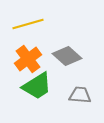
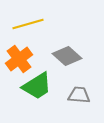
orange cross: moved 9 px left
gray trapezoid: moved 1 px left
